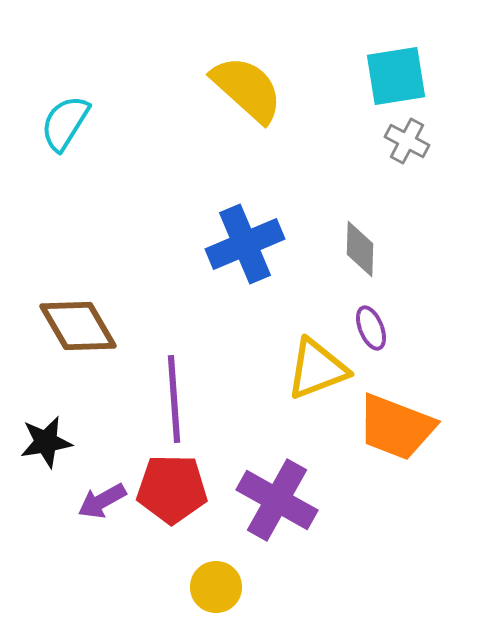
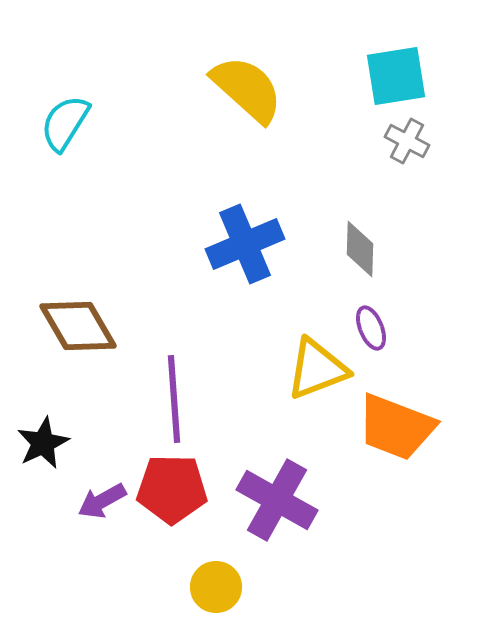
black star: moved 3 px left, 1 px down; rotated 16 degrees counterclockwise
